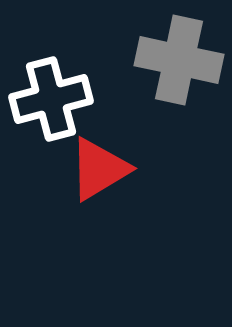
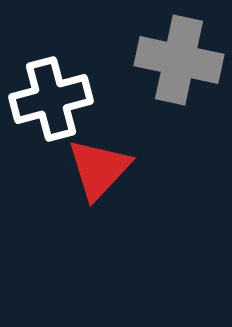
red triangle: rotated 16 degrees counterclockwise
